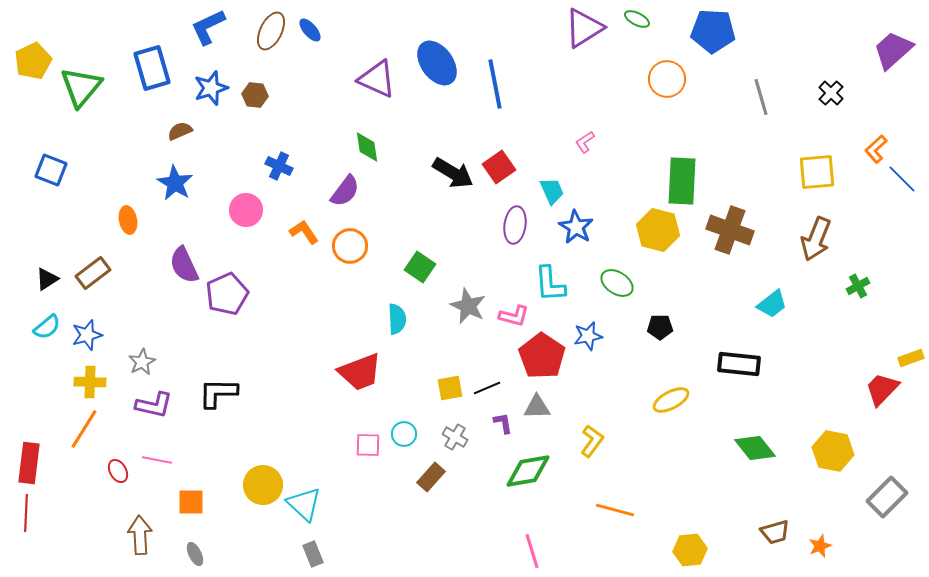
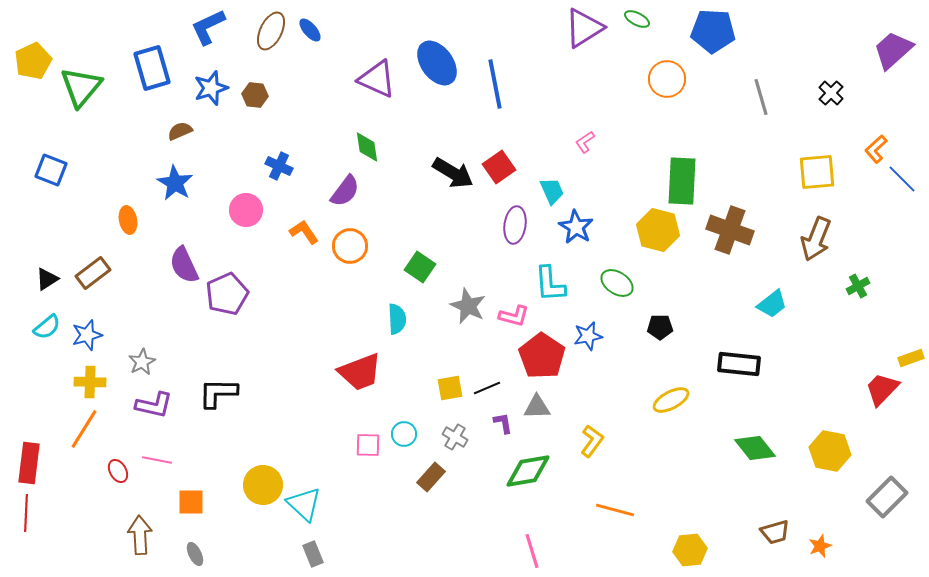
yellow hexagon at (833, 451): moved 3 px left
